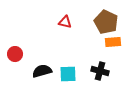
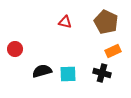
orange rectangle: moved 9 px down; rotated 21 degrees counterclockwise
red circle: moved 5 px up
black cross: moved 2 px right, 2 px down
